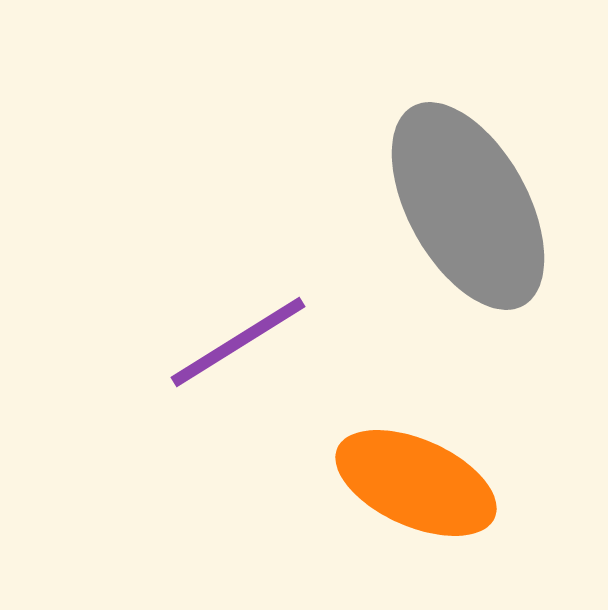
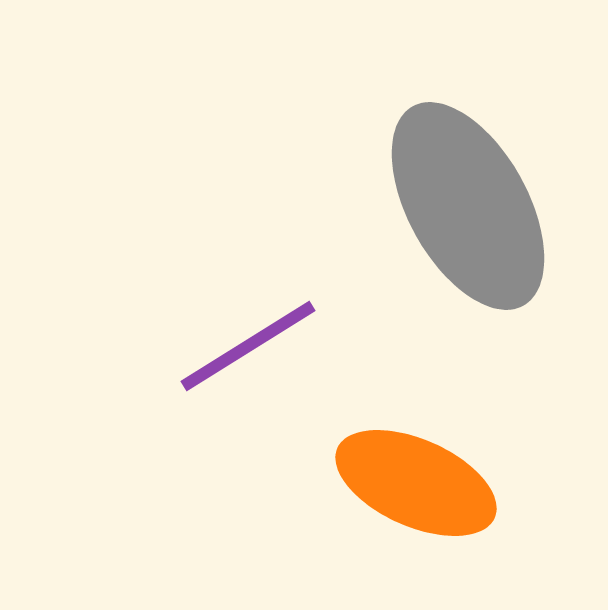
purple line: moved 10 px right, 4 px down
